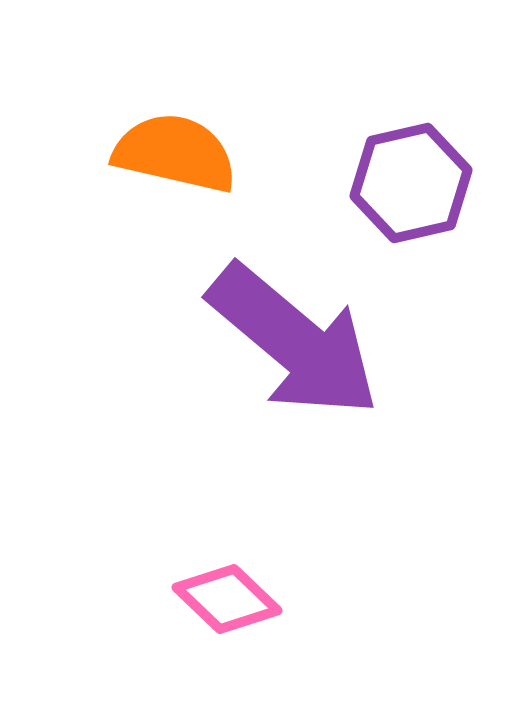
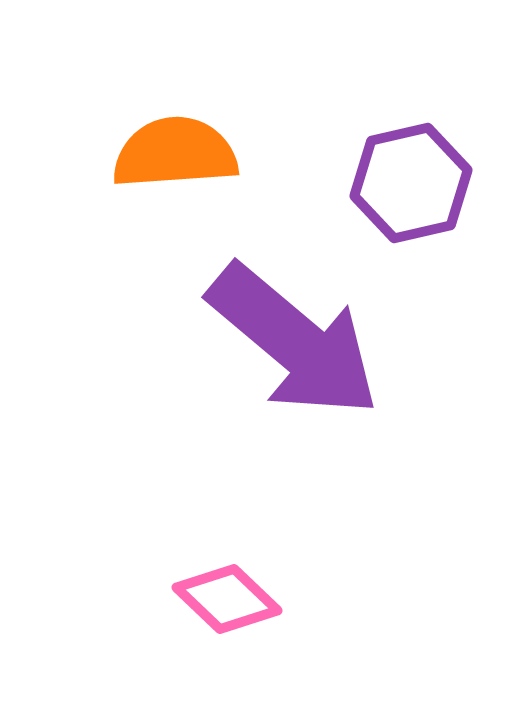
orange semicircle: rotated 17 degrees counterclockwise
